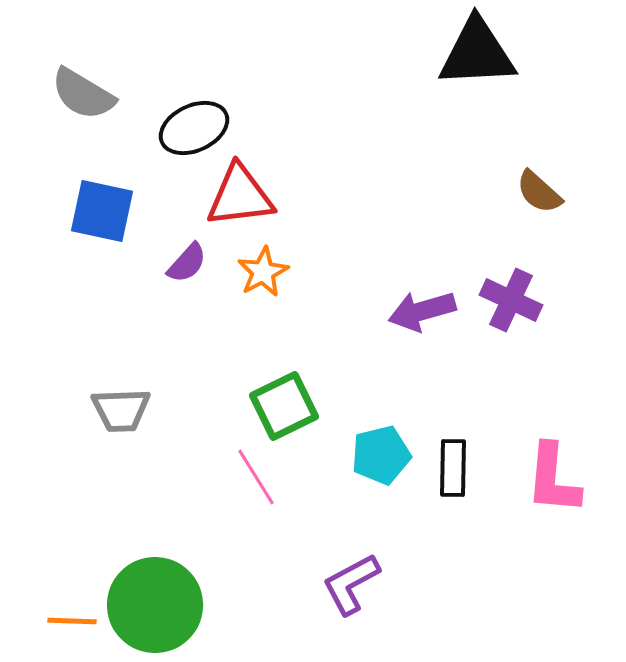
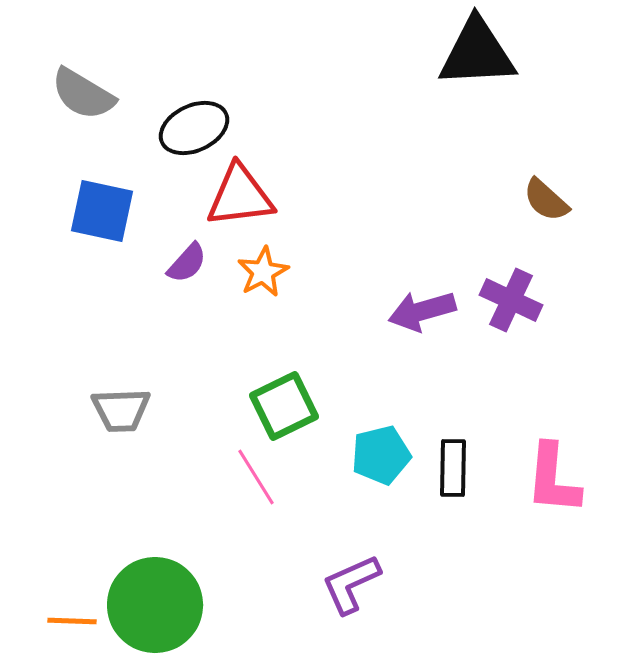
brown semicircle: moved 7 px right, 8 px down
purple L-shape: rotated 4 degrees clockwise
